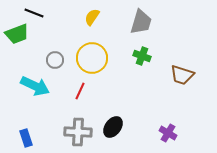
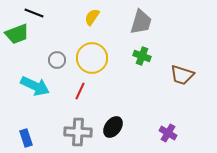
gray circle: moved 2 px right
